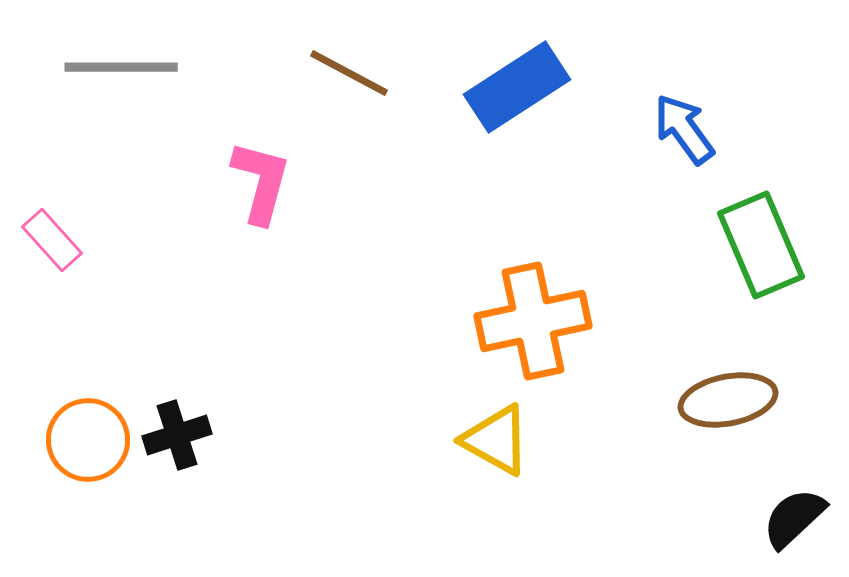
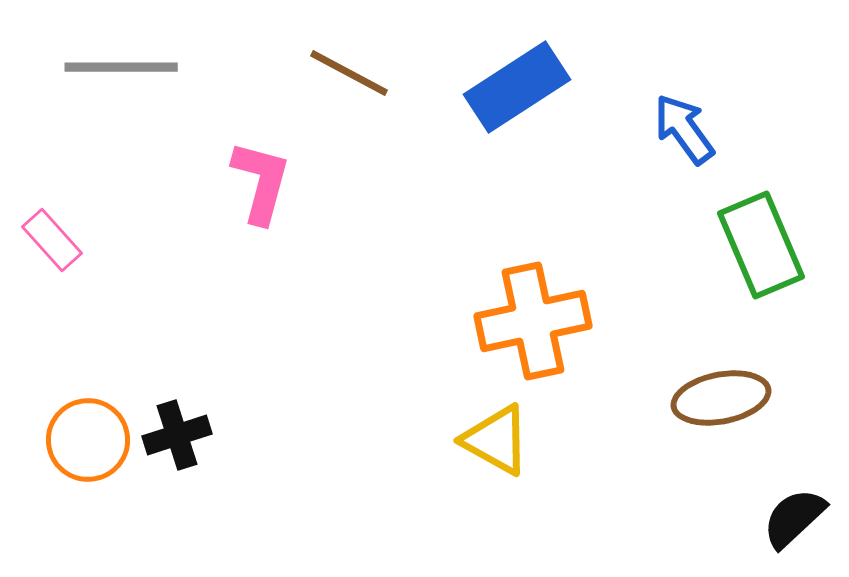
brown ellipse: moved 7 px left, 2 px up
